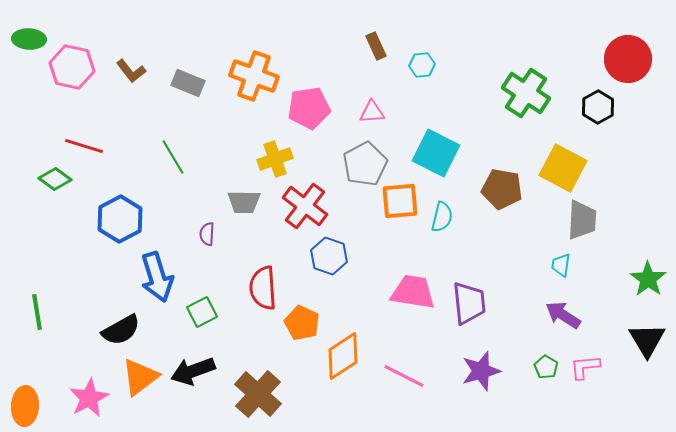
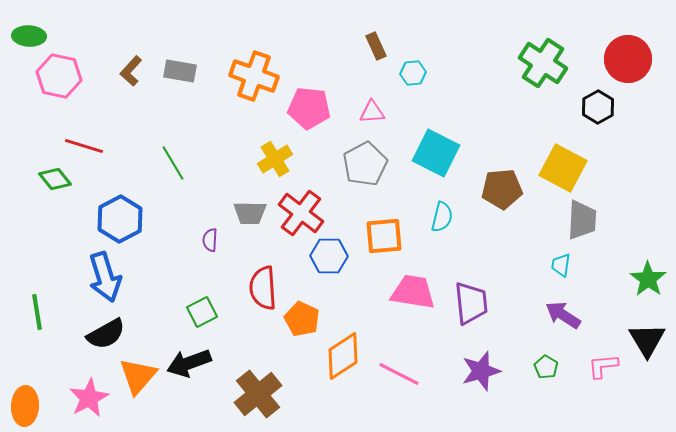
green ellipse at (29, 39): moved 3 px up
cyan hexagon at (422, 65): moved 9 px left, 8 px down
pink hexagon at (72, 67): moved 13 px left, 9 px down
brown L-shape at (131, 71): rotated 80 degrees clockwise
gray rectangle at (188, 83): moved 8 px left, 12 px up; rotated 12 degrees counterclockwise
green cross at (526, 93): moved 17 px right, 30 px up
pink pentagon at (309, 108): rotated 15 degrees clockwise
green line at (173, 157): moved 6 px down
yellow cross at (275, 159): rotated 12 degrees counterclockwise
green diamond at (55, 179): rotated 16 degrees clockwise
brown pentagon at (502, 189): rotated 15 degrees counterclockwise
orange square at (400, 201): moved 16 px left, 35 px down
gray trapezoid at (244, 202): moved 6 px right, 11 px down
red cross at (305, 206): moved 4 px left, 7 px down
purple semicircle at (207, 234): moved 3 px right, 6 px down
blue hexagon at (329, 256): rotated 18 degrees counterclockwise
blue arrow at (157, 277): moved 52 px left
purple trapezoid at (469, 303): moved 2 px right
orange pentagon at (302, 323): moved 4 px up
black semicircle at (121, 330): moved 15 px left, 4 px down
pink L-shape at (585, 367): moved 18 px right, 1 px up
black arrow at (193, 371): moved 4 px left, 8 px up
pink line at (404, 376): moved 5 px left, 2 px up
orange triangle at (140, 377): moved 2 px left, 1 px up; rotated 12 degrees counterclockwise
brown cross at (258, 394): rotated 9 degrees clockwise
